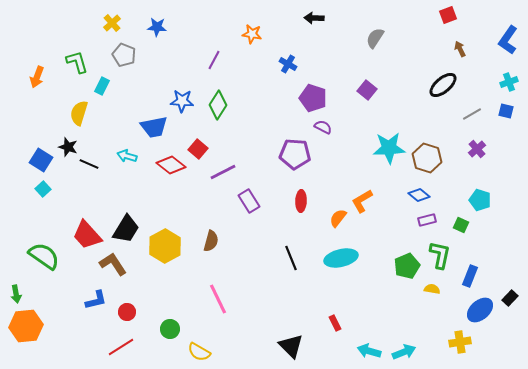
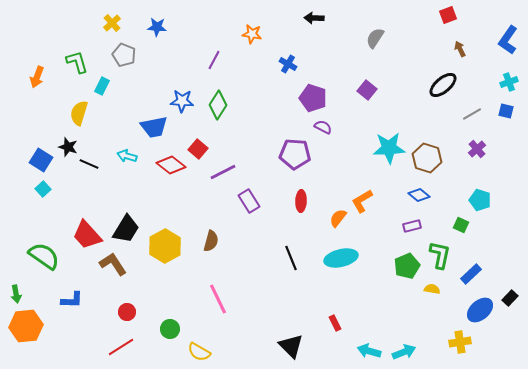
purple rectangle at (427, 220): moved 15 px left, 6 px down
blue rectangle at (470, 276): moved 1 px right, 2 px up; rotated 25 degrees clockwise
blue L-shape at (96, 300): moved 24 px left; rotated 15 degrees clockwise
